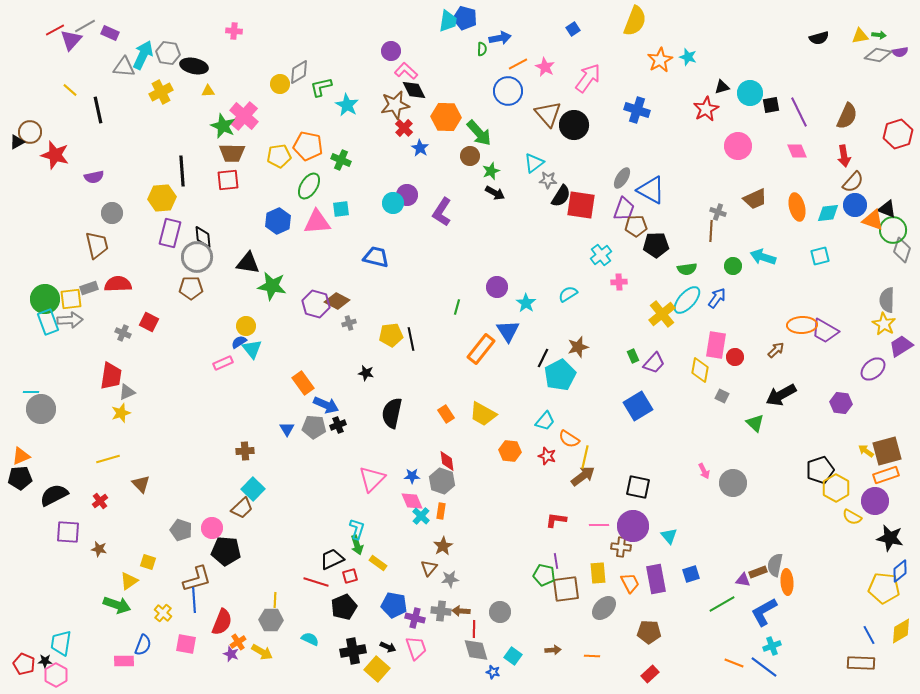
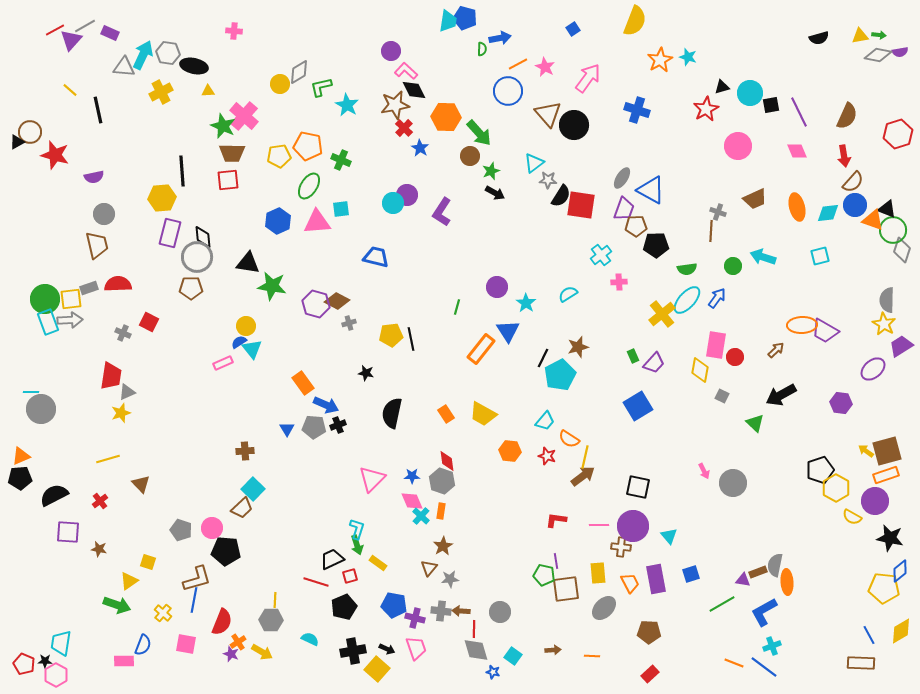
gray circle at (112, 213): moved 8 px left, 1 px down
blue line at (194, 600): rotated 15 degrees clockwise
black arrow at (388, 647): moved 1 px left, 2 px down
